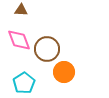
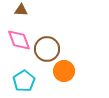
orange circle: moved 1 px up
cyan pentagon: moved 2 px up
